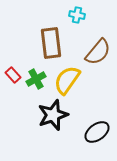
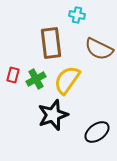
brown semicircle: moved 1 px right, 3 px up; rotated 76 degrees clockwise
red rectangle: rotated 56 degrees clockwise
